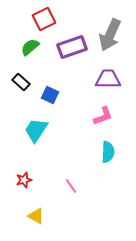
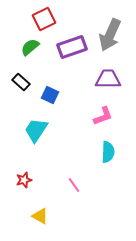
pink line: moved 3 px right, 1 px up
yellow triangle: moved 4 px right
